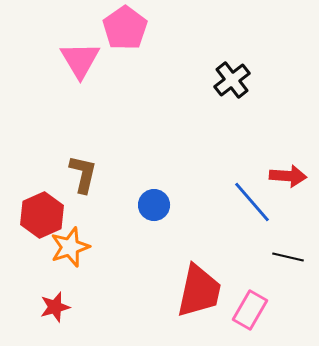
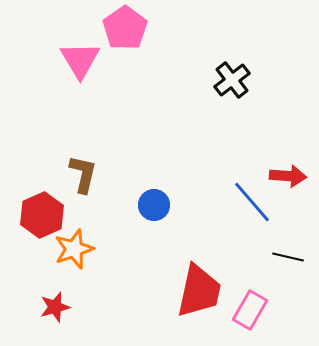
orange star: moved 4 px right, 2 px down
